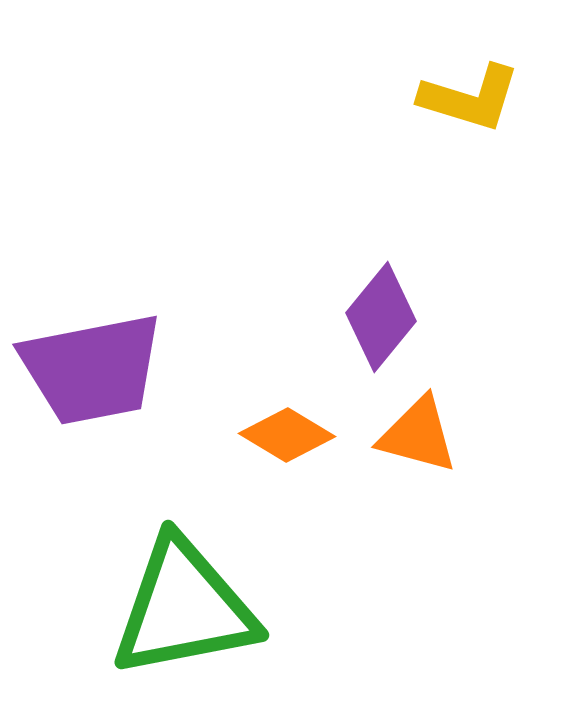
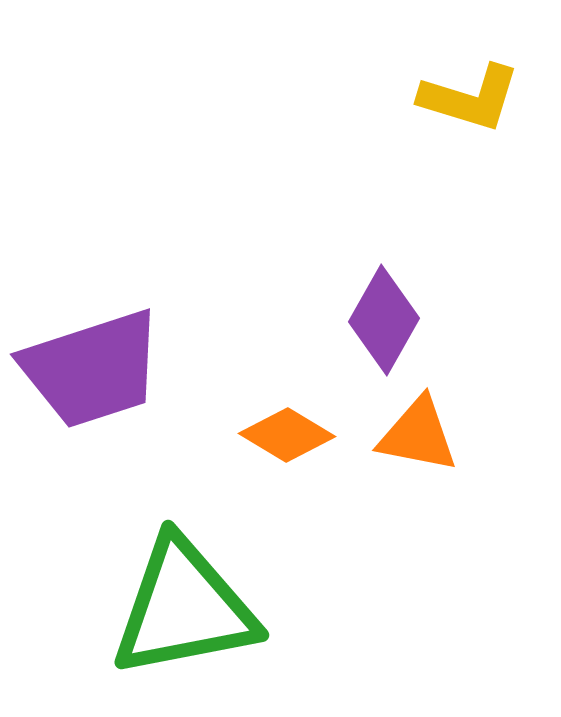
purple diamond: moved 3 px right, 3 px down; rotated 10 degrees counterclockwise
purple trapezoid: rotated 7 degrees counterclockwise
orange triangle: rotated 4 degrees counterclockwise
